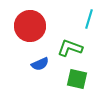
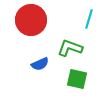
red circle: moved 1 px right, 6 px up
